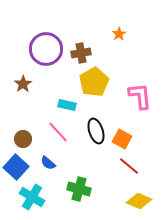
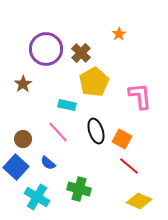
brown cross: rotated 36 degrees counterclockwise
cyan cross: moved 5 px right
